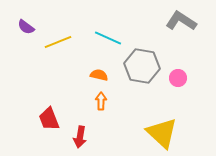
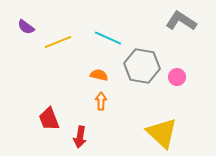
pink circle: moved 1 px left, 1 px up
